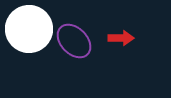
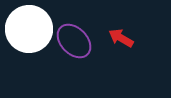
red arrow: rotated 150 degrees counterclockwise
